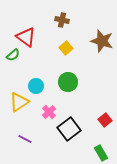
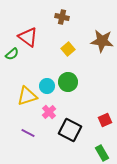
brown cross: moved 3 px up
red triangle: moved 2 px right
brown star: rotated 10 degrees counterclockwise
yellow square: moved 2 px right, 1 px down
green semicircle: moved 1 px left, 1 px up
cyan circle: moved 11 px right
yellow triangle: moved 8 px right, 6 px up; rotated 15 degrees clockwise
red square: rotated 16 degrees clockwise
black square: moved 1 px right, 1 px down; rotated 25 degrees counterclockwise
purple line: moved 3 px right, 6 px up
green rectangle: moved 1 px right
